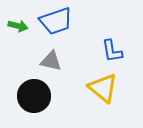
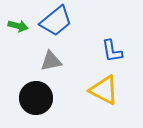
blue trapezoid: rotated 20 degrees counterclockwise
gray triangle: rotated 25 degrees counterclockwise
yellow triangle: moved 1 px right, 2 px down; rotated 12 degrees counterclockwise
black circle: moved 2 px right, 2 px down
